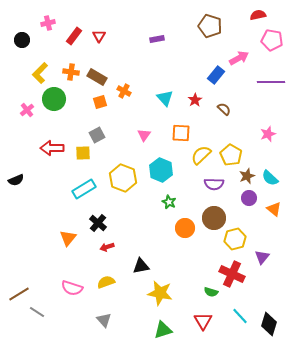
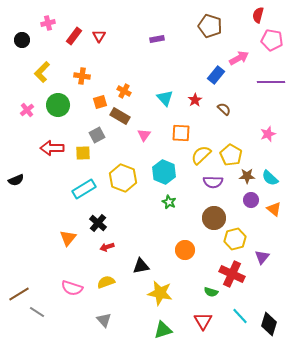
red semicircle at (258, 15): rotated 63 degrees counterclockwise
orange cross at (71, 72): moved 11 px right, 4 px down
yellow L-shape at (40, 73): moved 2 px right, 1 px up
brown rectangle at (97, 77): moved 23 px right, 39 px down
green circle at (54, 99): moved 4 px right, 6 px down
cyan hexagon at (161, 170): moved 3 px right, 2 px down
brown star at (247, 176): rotated 21 degrees clockwise
purple semicircle at (214, 184): moved 1 px left, 2 px up
purple circle at (249, 198): moved 2 px right, 2 px down
orange circle at (185, 228): moved 22 px down
